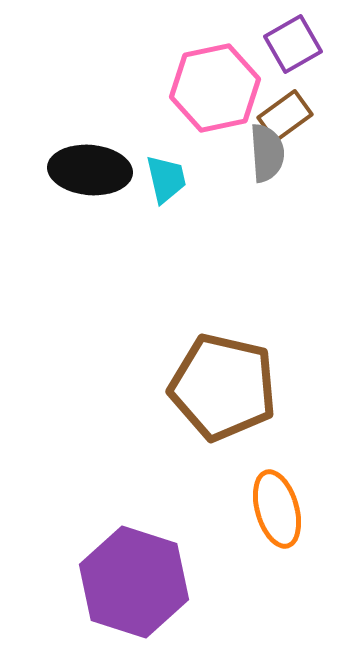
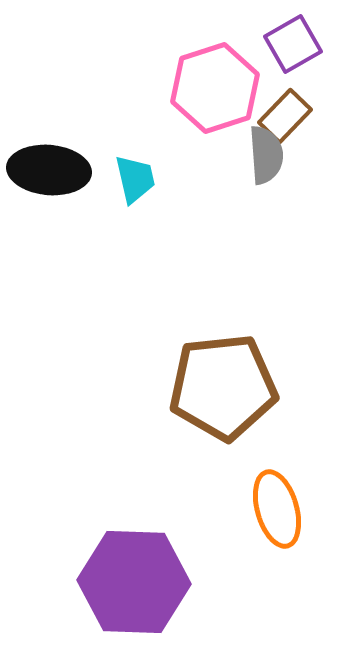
pink hexagon: rotated 6 degrees counterclockwise
brown rectangle: rotated 10 degrees counterclockwise
gray semicircle: moved 1 px left, 2 px down
black ellipse: moved 41 px left
cyan trapezoid: moved 31 px left
brown pentagon: rotated 19 degrees counterclockwise
purple hexagon: rotated 16 degrees counterclockwise
